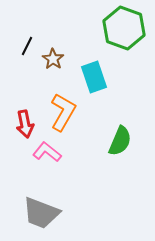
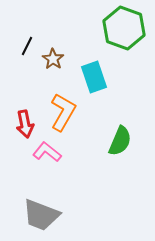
gray trapezoid: moved 2 px down
